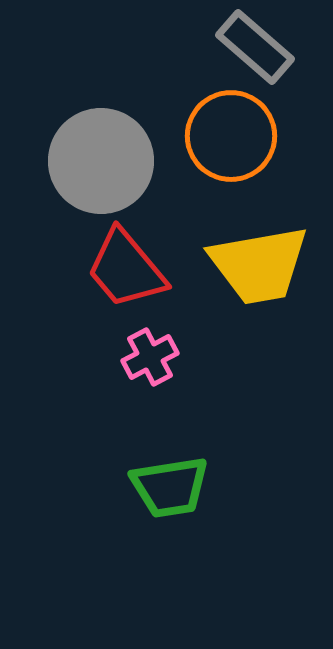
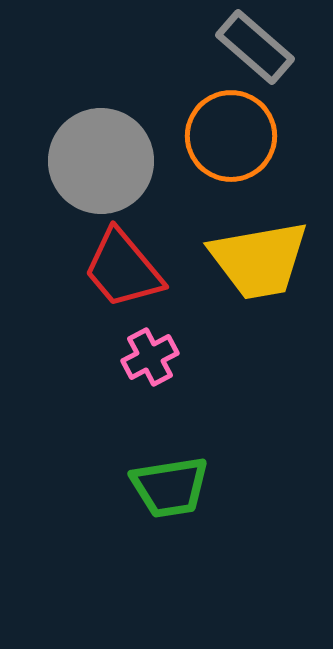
yellow trapezoid: moved 5 px up
red trapezoid: moved 3 px left
